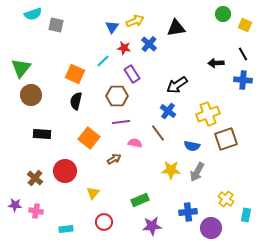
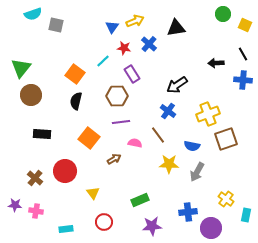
orange square at (75, 74): rotated 12 degrees clockwise
brown line at (158, 133): moved 2 px down
yellow star at (171, 170): moved 2 px left, 6 px up
yellow triangle at (93, 193): rotated 16 degrees counterclockwise
